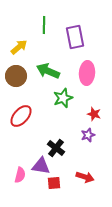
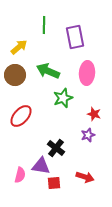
brown circle: moved 1 px left, 1 px up
